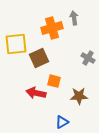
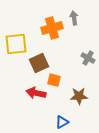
brown square: moved 5 px down
orange square: moved 1 px up
